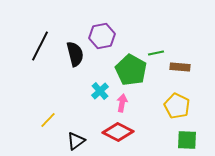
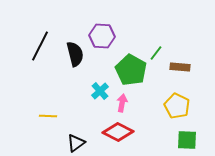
purple hexagon: rotated 15 degrees clockwise
green line: rotated 42 degrees counterclockwise
yellow line: moved 4 px up; rotated 48 degrees clockwise
black triangle: moved 2 px down
